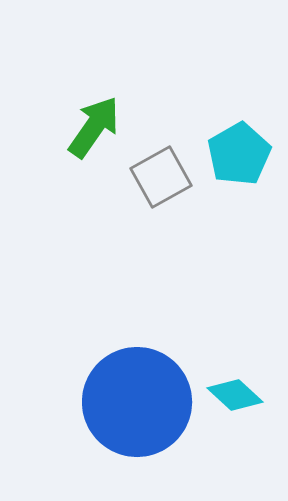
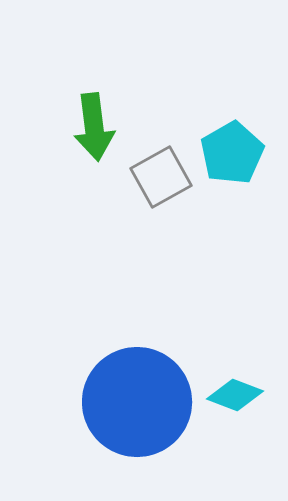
green arrow: rotated 138 degrees clockwise
cyan pentagon: moved 7 px left, 1 px up
cyan diamond: rotated 22 degrees counterclockwise
